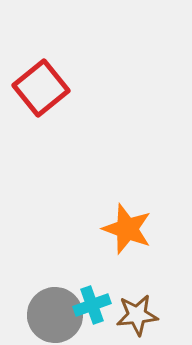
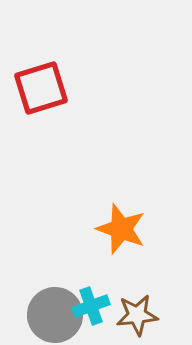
red square: rotated 22 degrees clockwise
orange star: moved 6 px left
cyan cross: moved 1 px left, 1 px down
